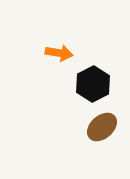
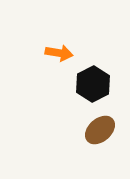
brown ellipse: moved 2 px left, 3 px down
